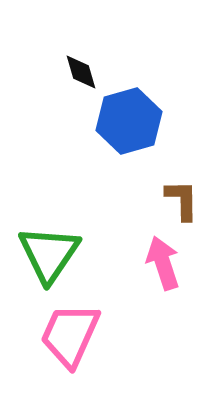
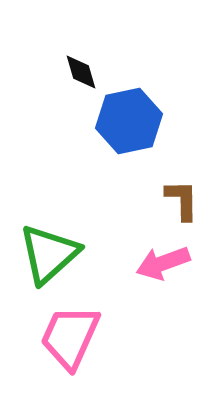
blue hexagon: rotated 4 degrees clockwise
green triangle: rotated 14 degrees clockwise
pink arrow: rotated 92 degrees counterclockwise
pink trapezoid: moved 2 px down
